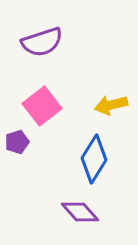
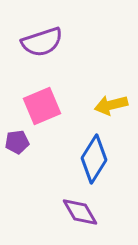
pink square: rotated 15 degrees clockwise
purple pentagon: rotated 10 degrees clockwise
purple diamond: rotated 12 degrees clockwise
